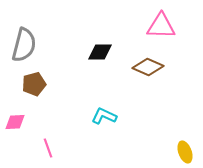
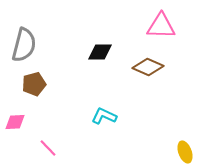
pink line: rotated 24 degrees counterclockwise
